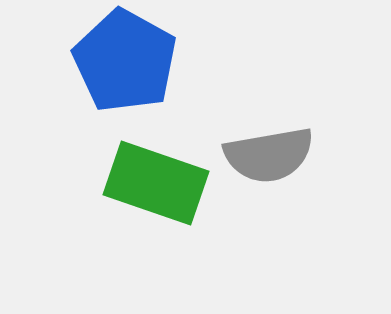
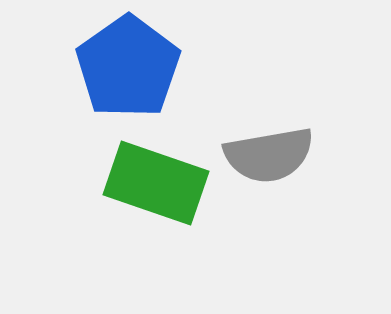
blue pentagon: moved 3 px right, 6 px down; rotated 8 degrees clockwise
